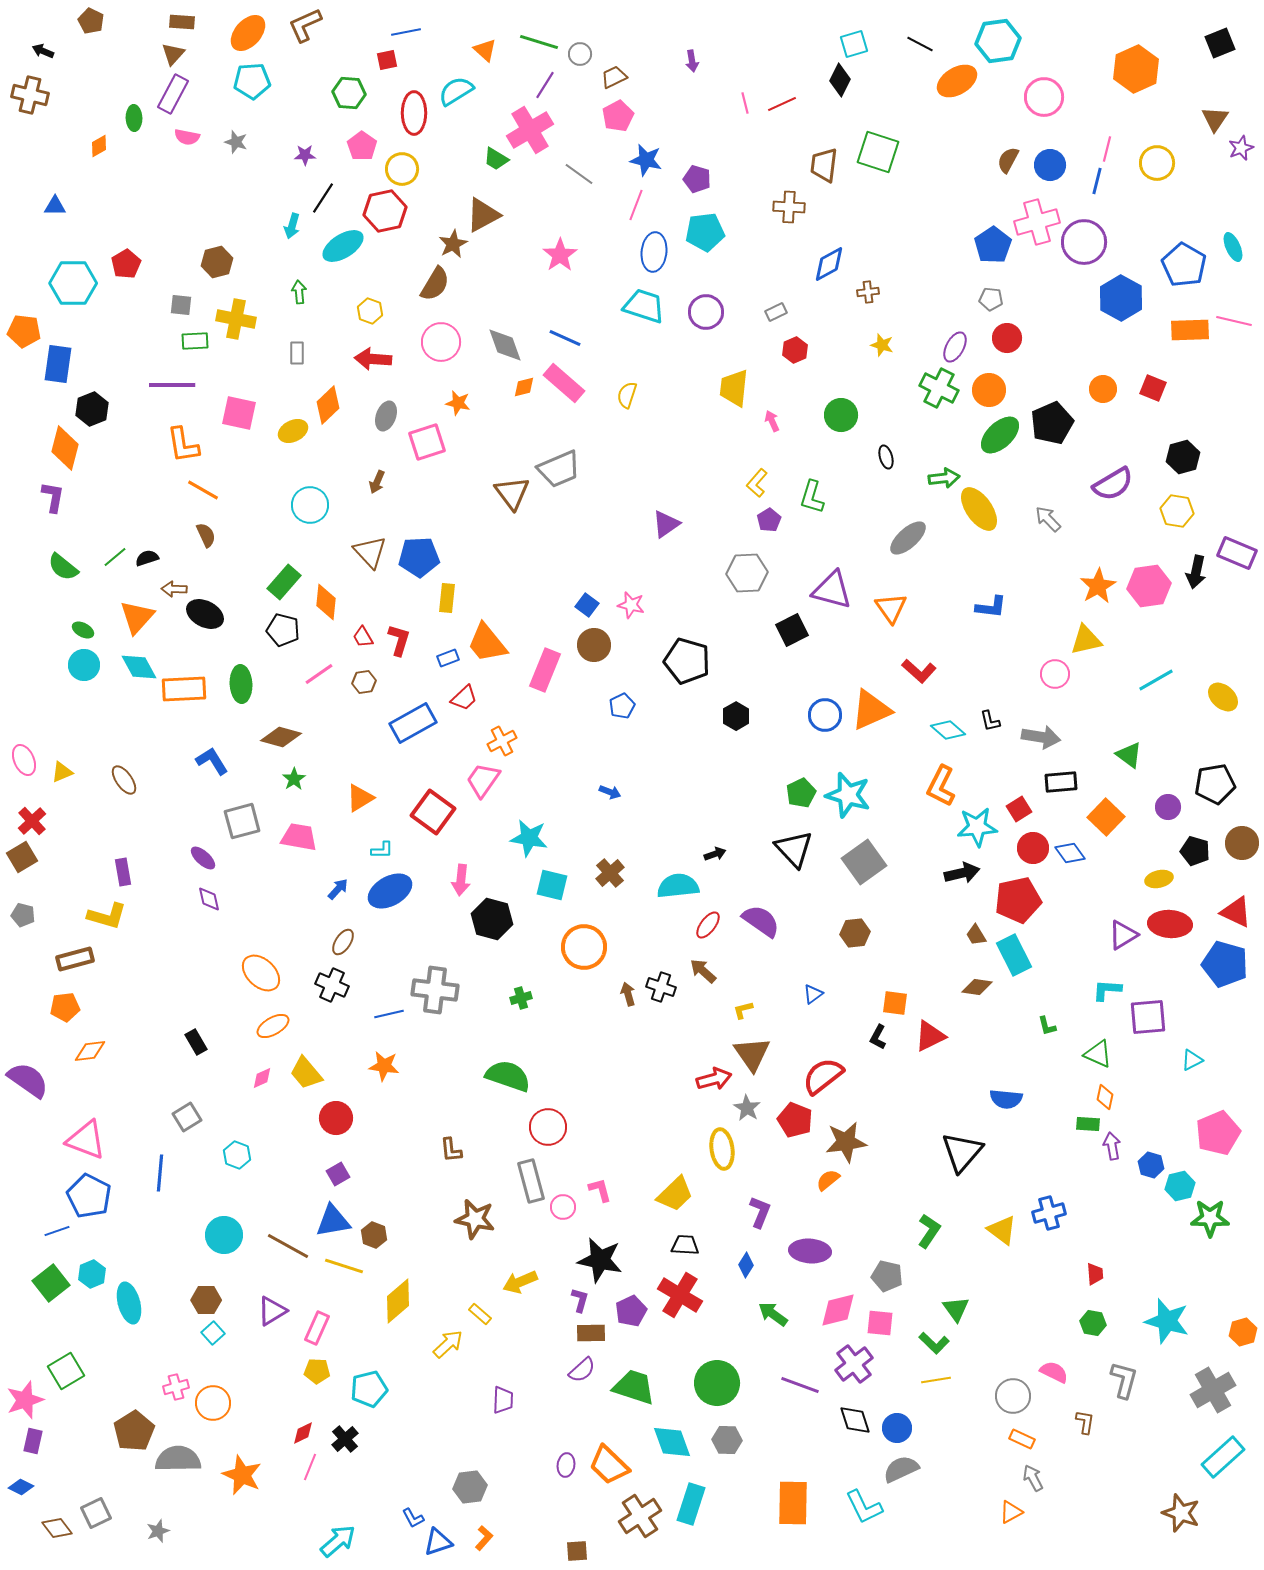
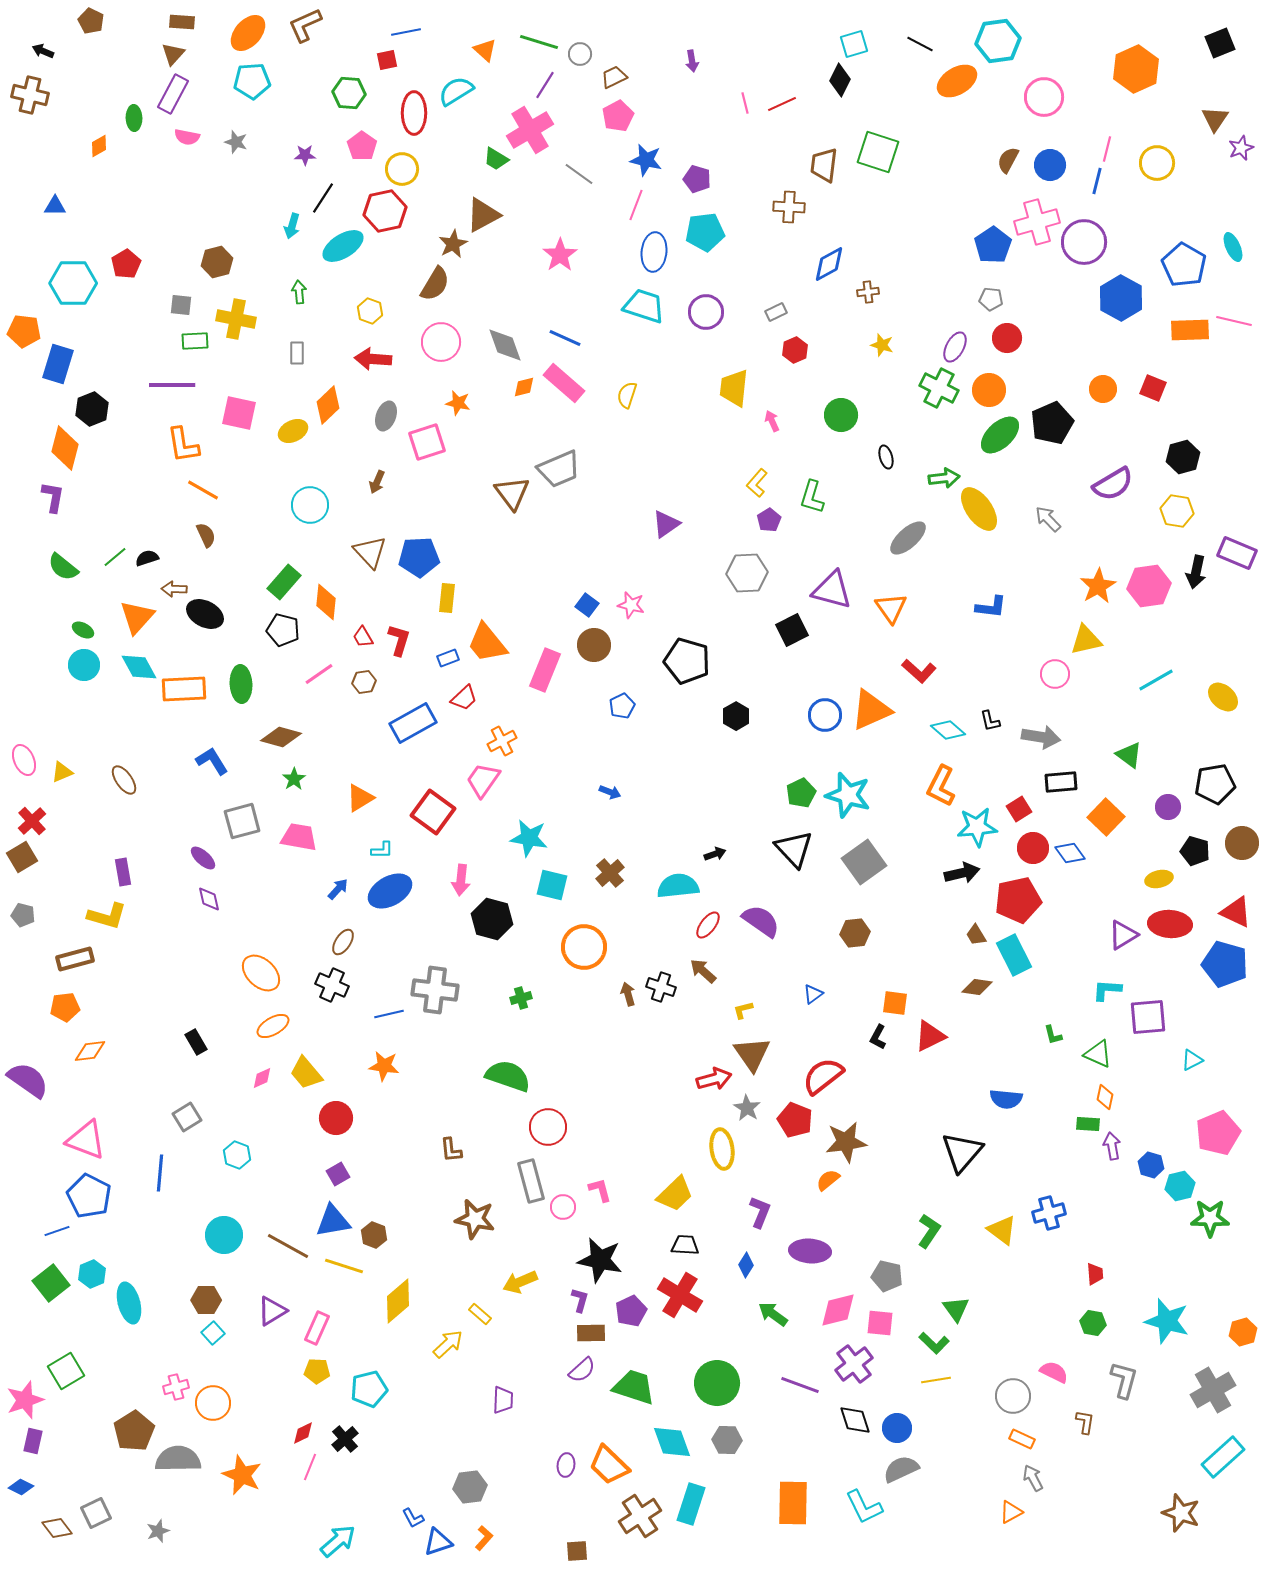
blue rectangle at (58, 364): rotated 9 degrees clockwise
green L-shape at (1047, 1026): moved 6 px right, 9 px down
